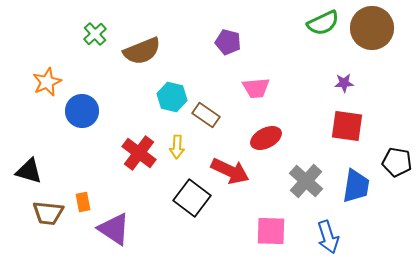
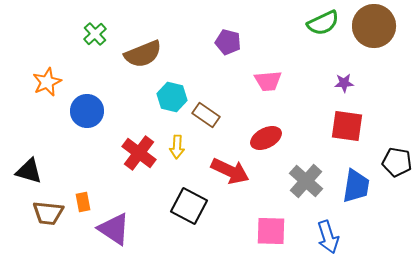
brown circle: moved 2 px right, 2 px up
brown semicircle: moved 1 px right, 3 px down
pink trapezoid: moved 12 px right, 7 px up
blue circle: moved 5 px right
black square: moved 3 px left, 8 px down; rotated 9 degrees counterclockwise
